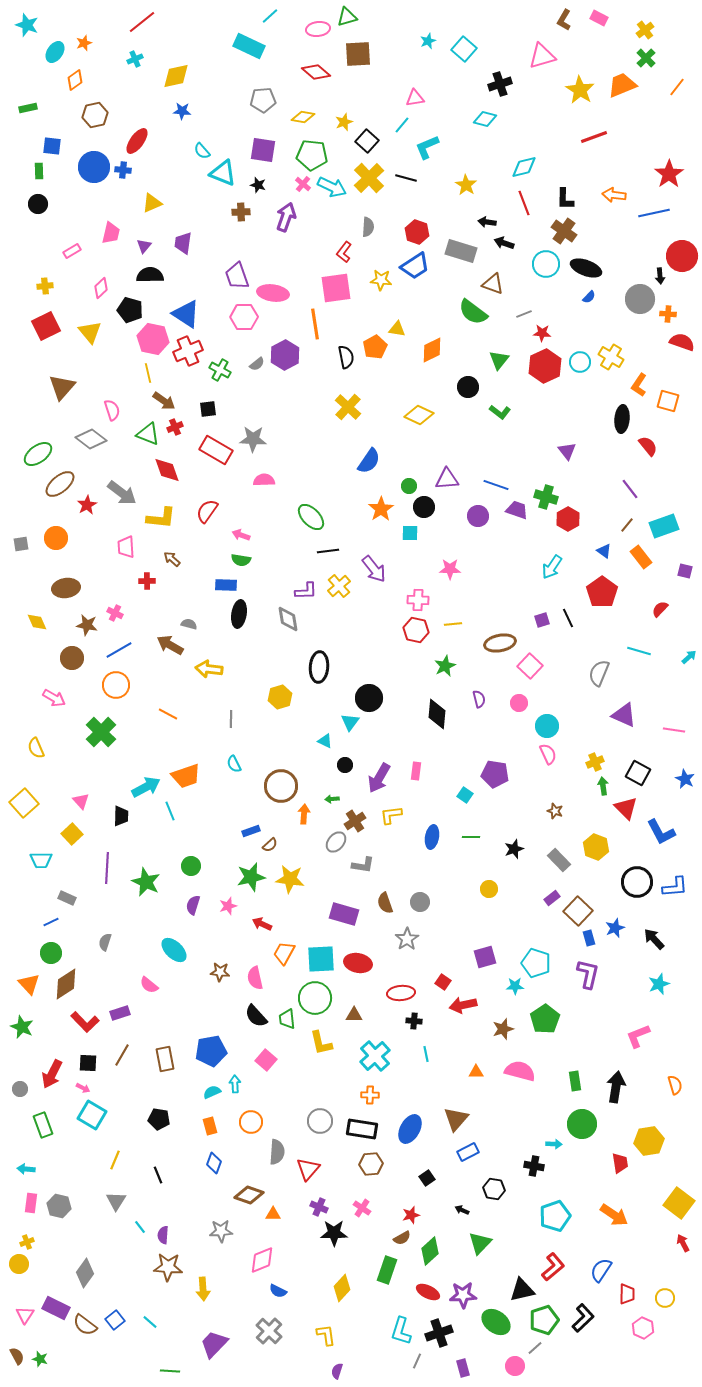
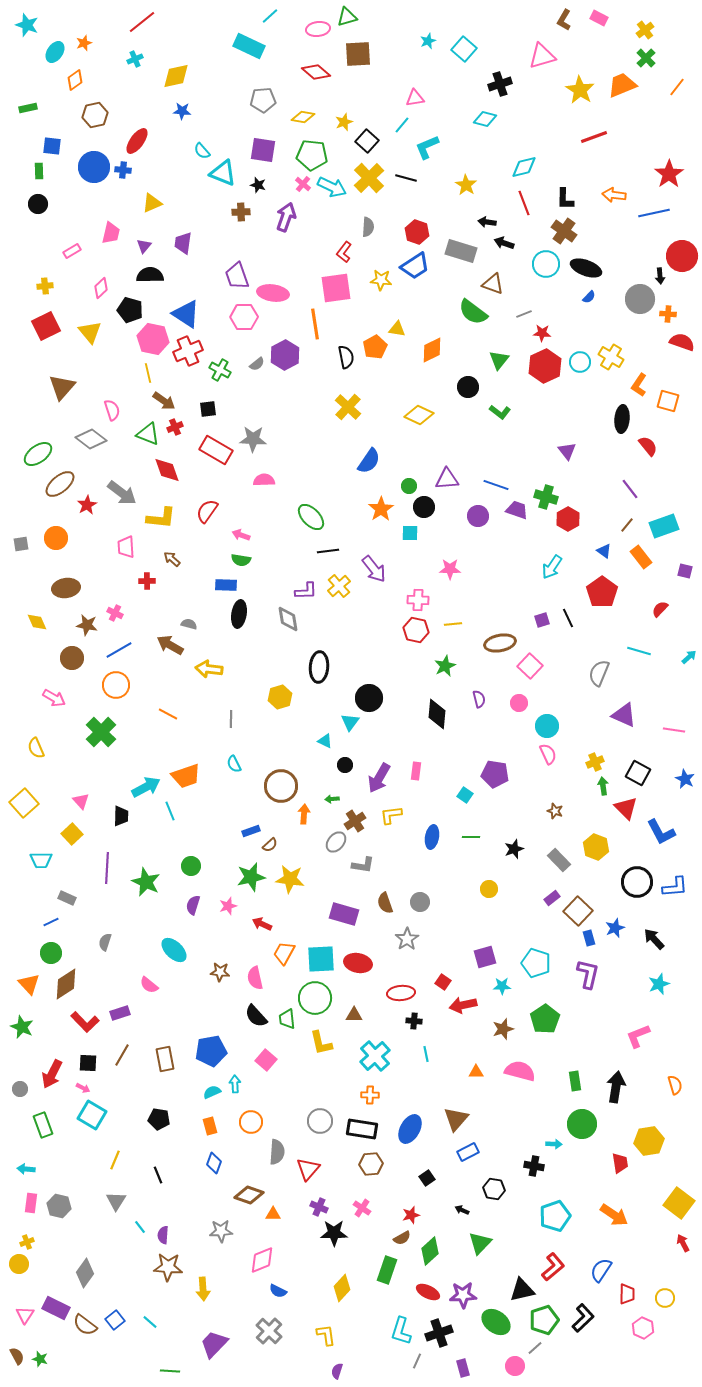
cyan star at (515, 986): moved 13 px left
